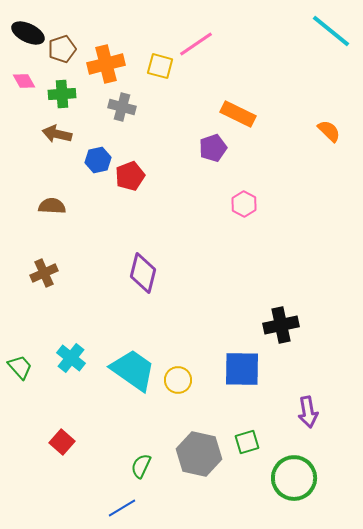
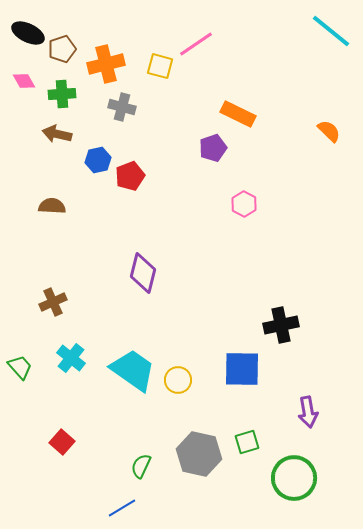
brown cross: moved 9 px right, 29 px down
